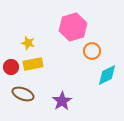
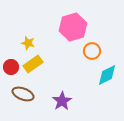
yellow rectangle: rotated 24 degrees counterclockwise
